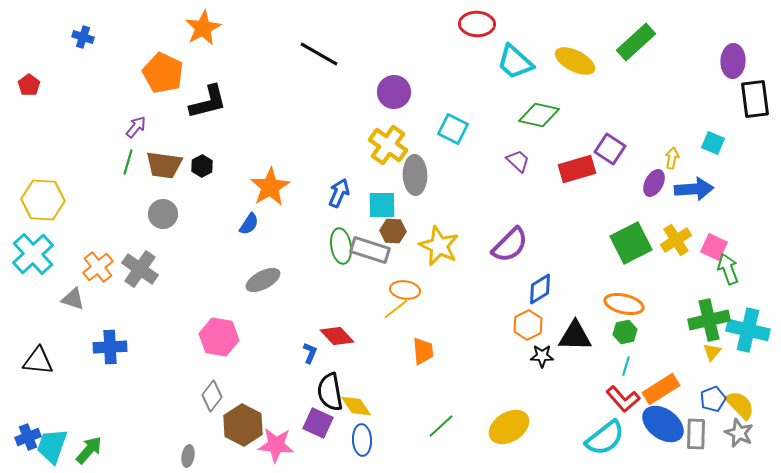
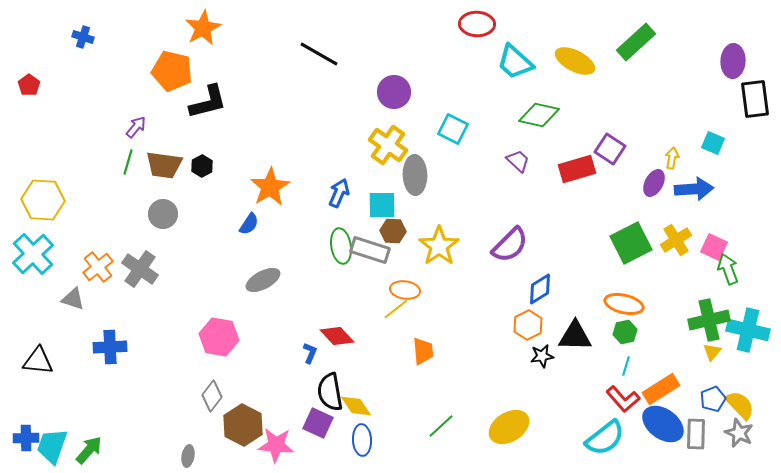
orange pentagon at (163, 73): moved 9 px right, 2 px up; rotated 12 degrees counterclockwise
yellow star at (439, 246): rotated 12 degrees clockwise
black star at (542, 356): rotated 10 degrees counterclockwise
blue cross at (28, 437): moved 2 px left, 1 px down; rotated 20 degrees clockwise
